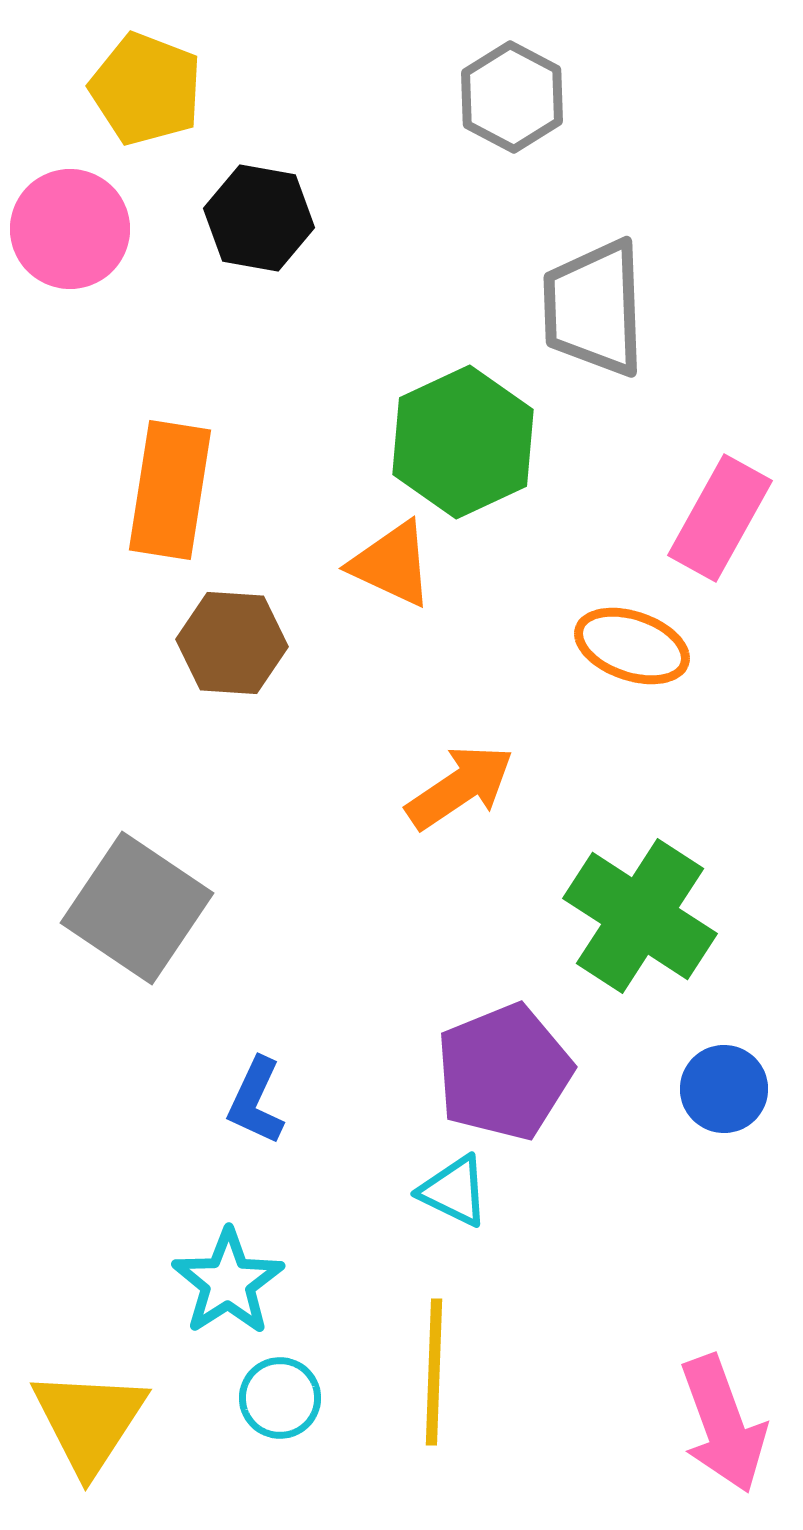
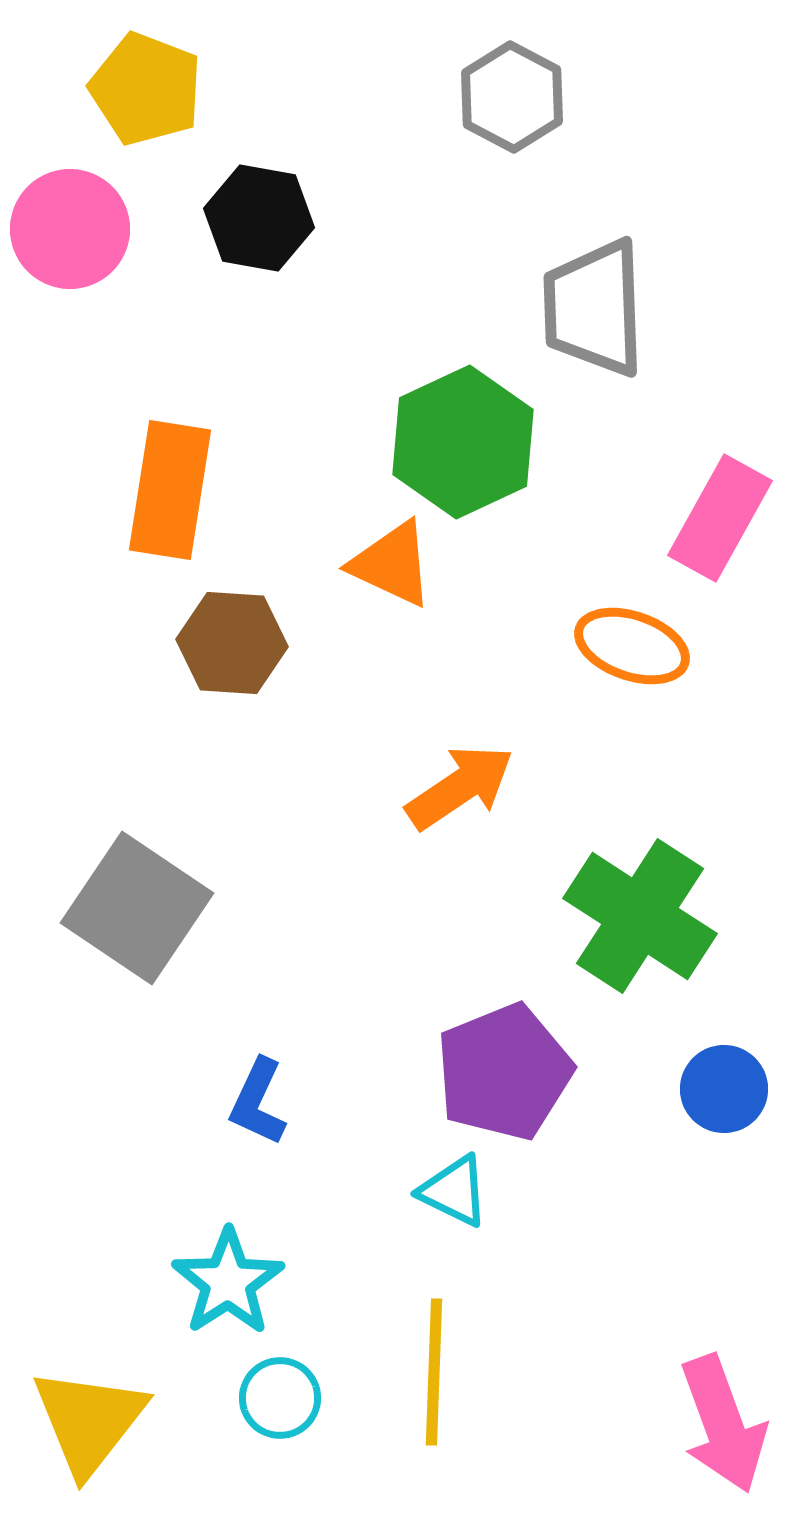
blue L-shape: moved 2 px right, 1 px down
yellow triangle: rotated 5 degrees clockwise
